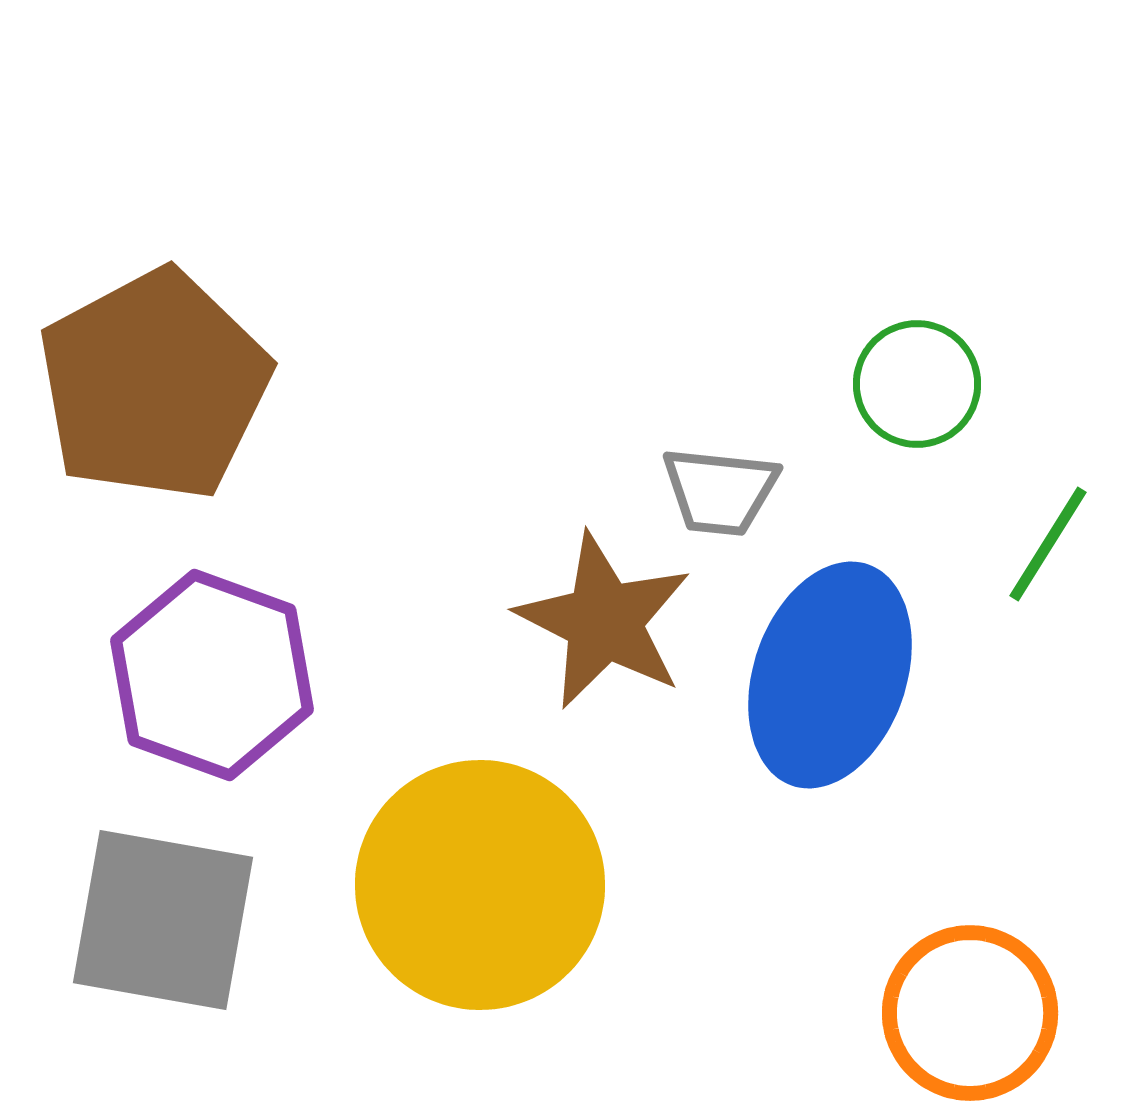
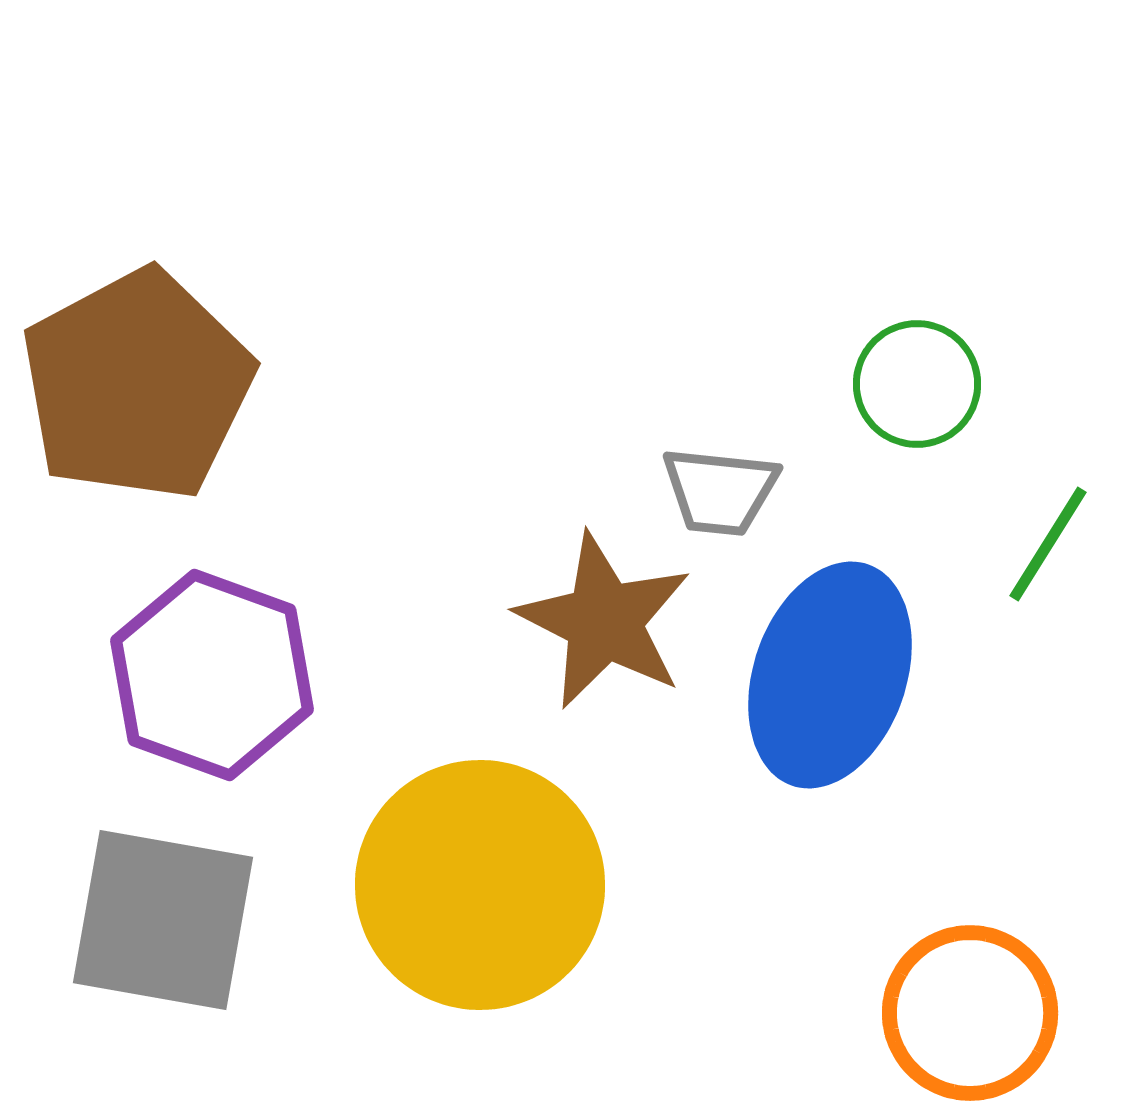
brown pentagon: moved 17 px left
